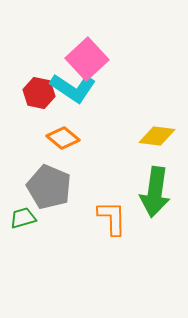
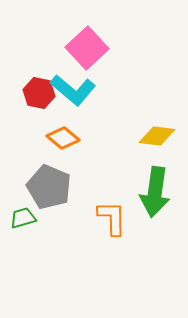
pink square: moved 11 px up
cyan L-shape: moved 2 px down; rotated 6 degrees clockwise
